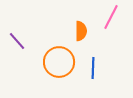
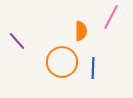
orange circle: moved 3 px right
